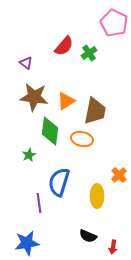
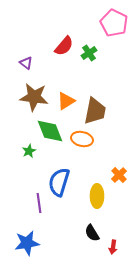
green diamond: rotated 28 degrees counterclockwise
green star: moved 4 px up
black semicircle: moved 4 px right, 3 px up; rotated 36 degrees clockwise
